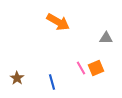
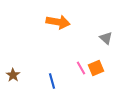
orange arrow: rotated 20 degrees counterclockwise
gray triangle: rotated 40 degrees clockwise
brown star: moved 4 px left, 3 px up
blue line: moved 1 px up
